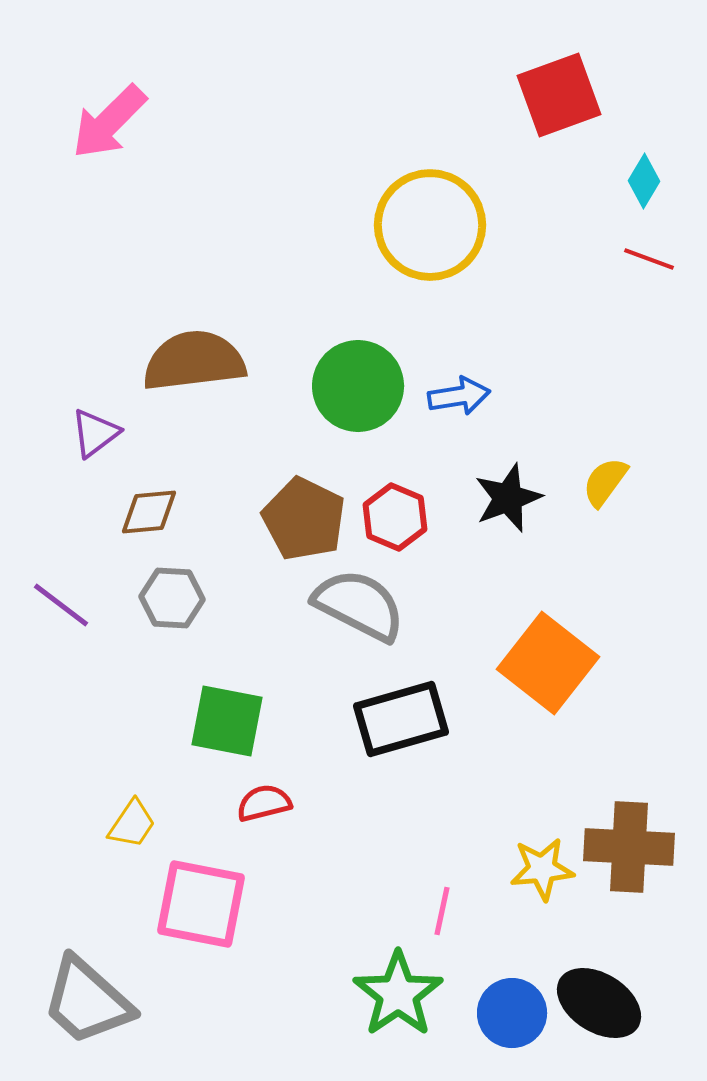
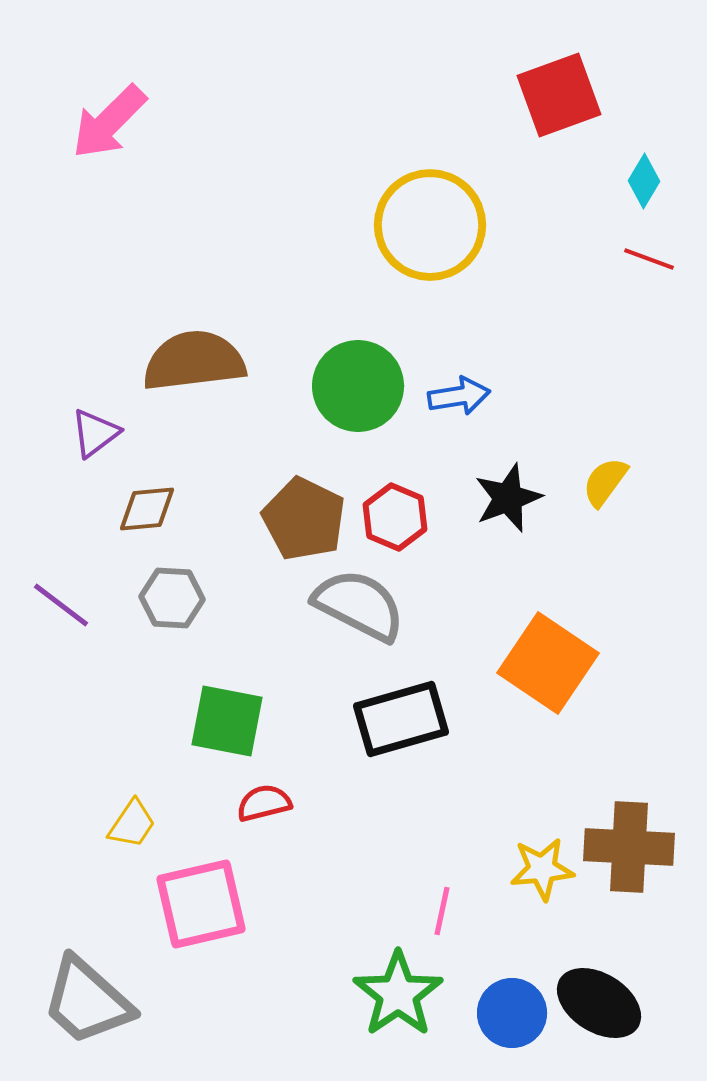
brown diamond: moved 2 px left, 3 px up
orange square: rotated 4 degrees counterclockwise
pink square: rotated 24 degrees counterclockwise
